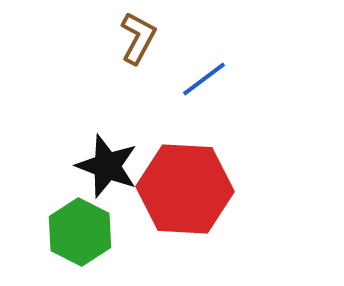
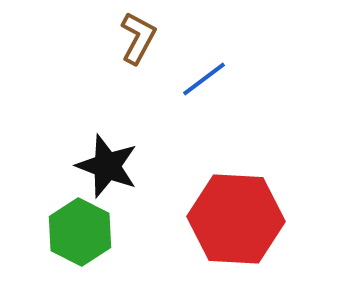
red hexagon: moved 51 px right, 30 px down
